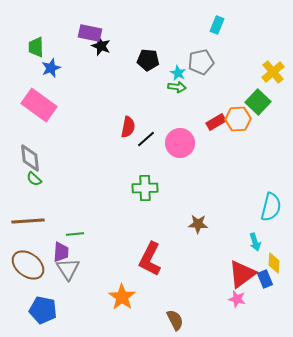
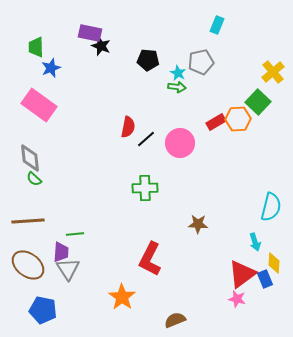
brown semicircle: rotated 85 degrees counterclockwise
